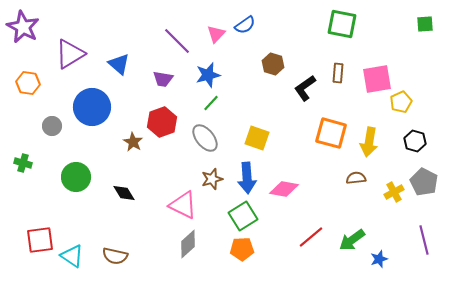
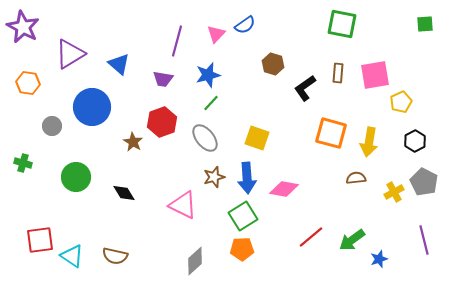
purple line at (177, 41): rotated 60 degrees clockwise
pink square at (377, 79): moved 2 px left, 4 px up
black hexagon at (415, 141): rotated 15 degrees clockwise
brown star at (212, 179): moved 2 px right, 2 px up
gray diamond at (188, 244): moved 7 px right, 17 px down
